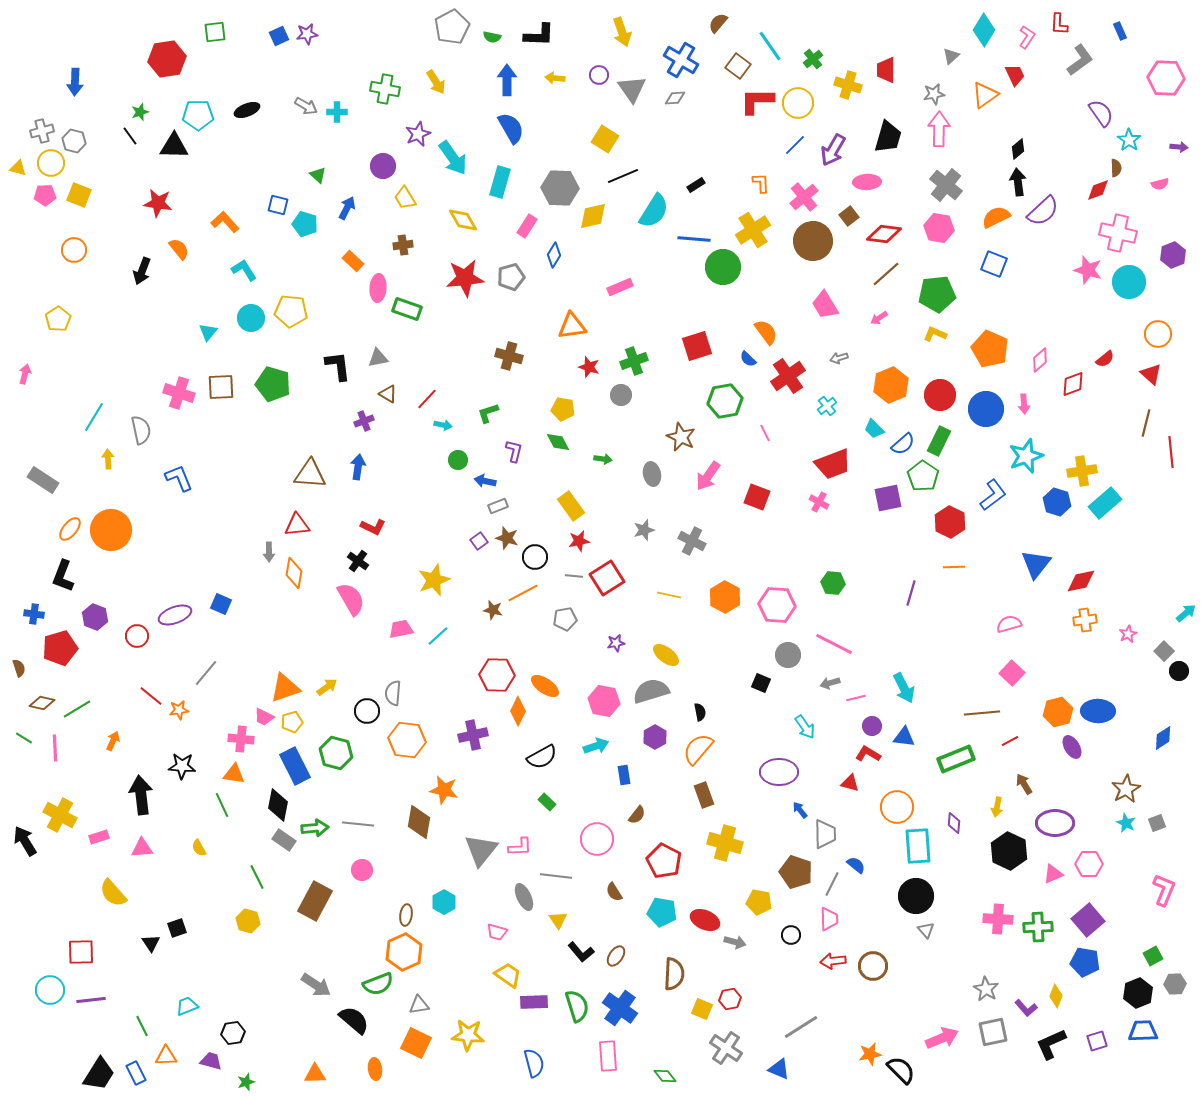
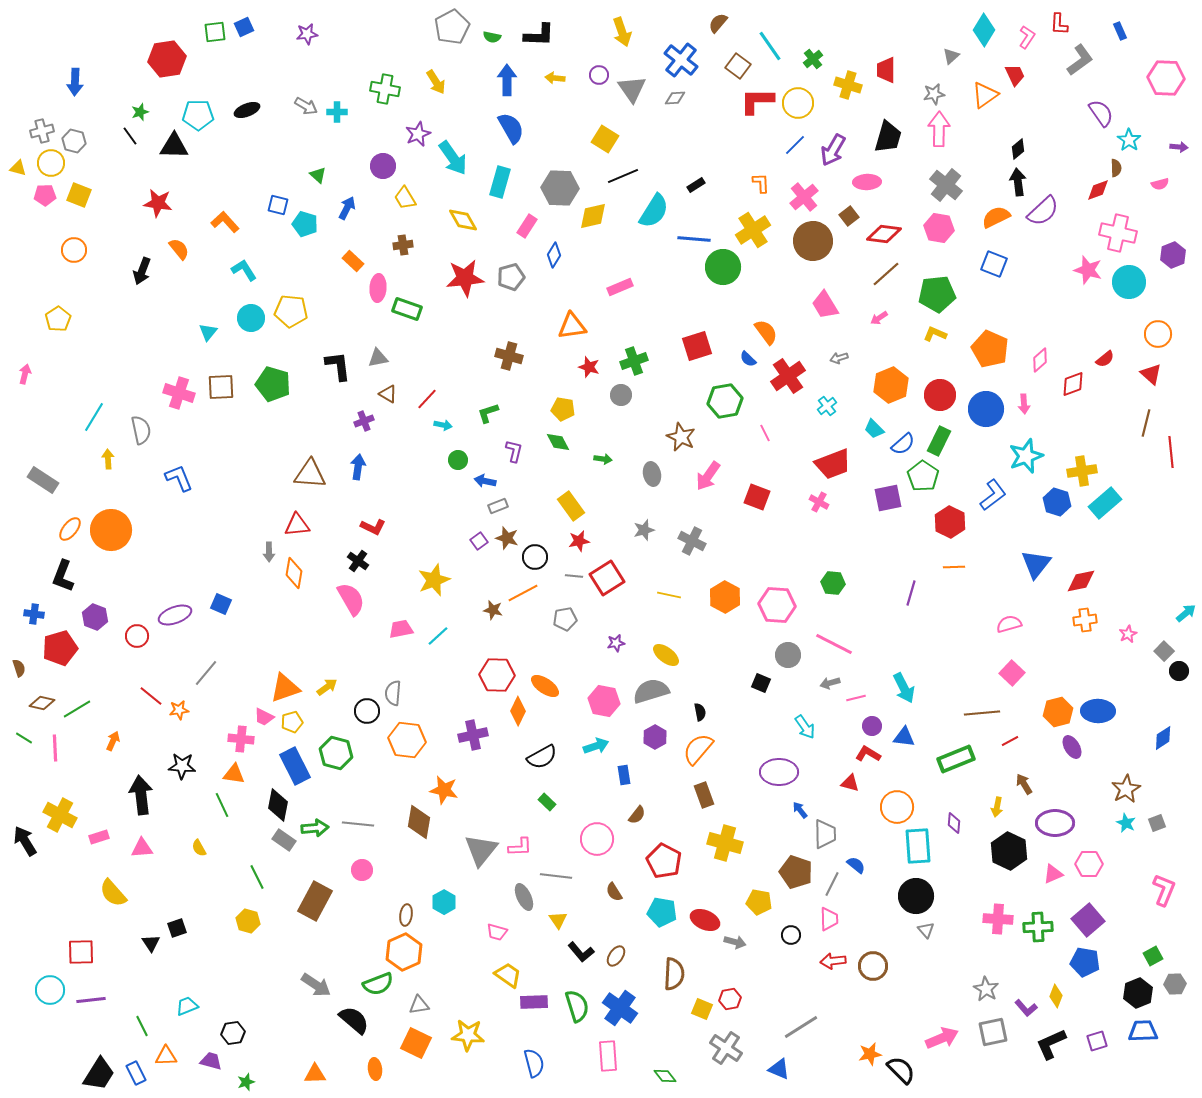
blue square at (279, 36): moved 35 px left, 9 px up
blue cross at (681, 60): rotated 8 degrees clockwise
